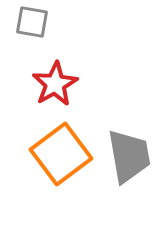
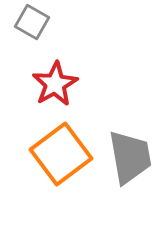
gray square: rotated 20 degrees clockwise
gray trapezoid: moved 1 px right, 1 px down
